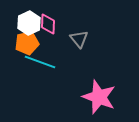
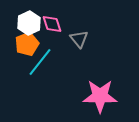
pink diamond: moved 4 px right; rotated 20 degrees counterclockwise
orange pentagon: moved 1 px down; rotated 10 degrees counterclockwise
cyan line: rotated 72 degrees counterclockwise
pink star: moved 1 px right, 1 px up; rotated 20 degrees counterclockwise
